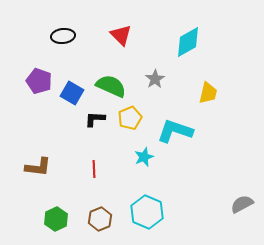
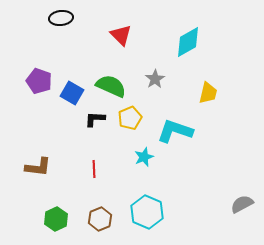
black ellipse: moved 2 px left, 18 px up
